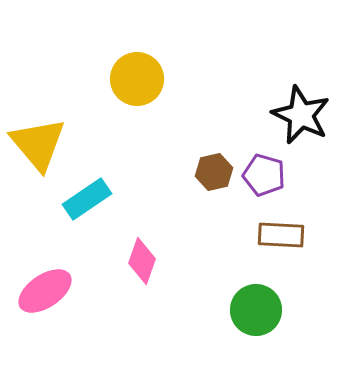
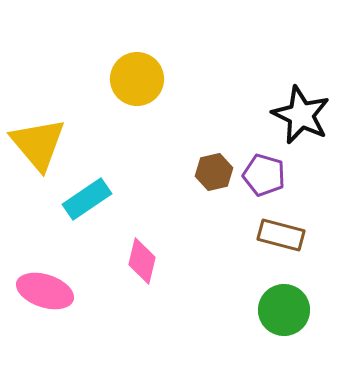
brown rectangle: rotated 12 degrees clockwise
pink diamond: rotated 6 degrees counterclockwise
pink ellipse: rotated 52 degrees clockwise
green circle: moved 28 px right
